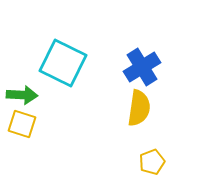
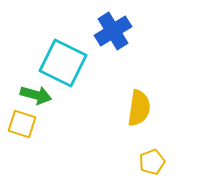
blue cross: moved 29 px left, 36 px up
green arrow: moved 14 px right; rotated 12 degrees clockwise
